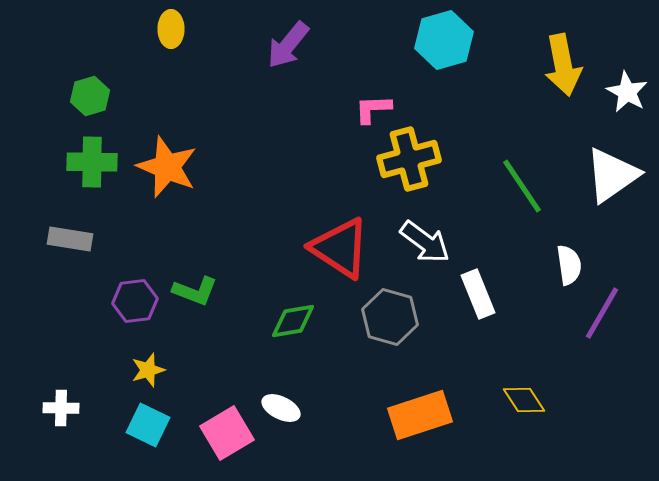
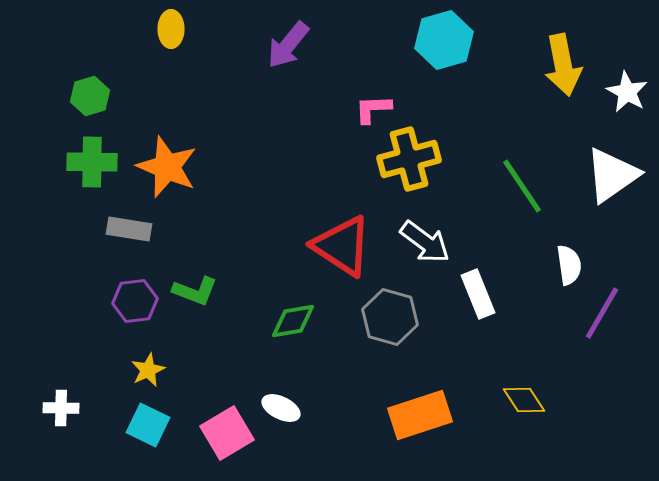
gray rectangle: moved 59 px right, 10 px up
red triangle: moved 2 px right, 2 px up
yellow star: rotated 8 degrees counterclockwise
